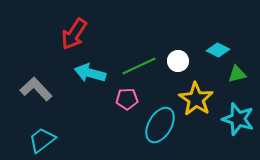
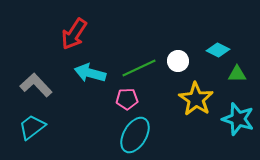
green line: moved 2 px down
green triangle: rotated 12 degrees clockwise
gray L-shape: moved 4 px up
cyan ellipse: moved 25 px left, 10 px down
cyan trapezoid: moved 10 px left, 13 px up
